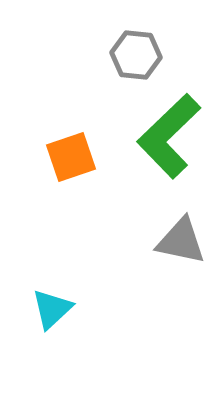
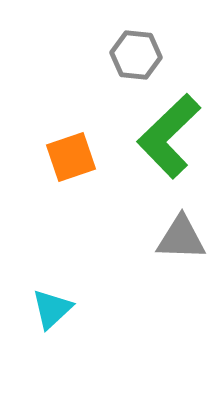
gray triangle: moved 3 px up; rotated 10 degrees counterclockwise
